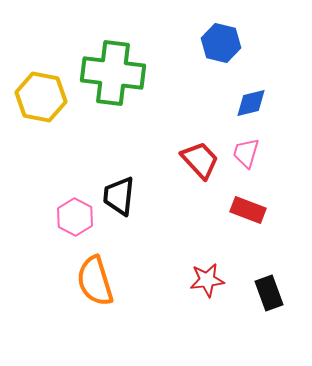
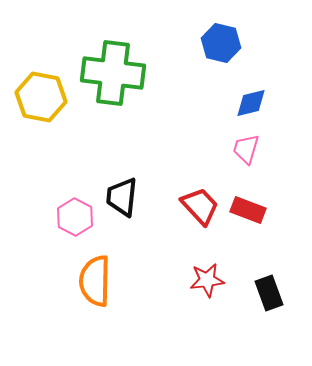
pink trapezoid: moved 4 px up
red trapezoid: moved 46 px down
black trapezoid: moved 3 px right, 1 px down
orange semicircle: rotated 18 degrees clockwise
